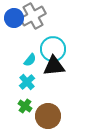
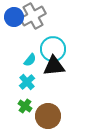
blue circle: moved 1 px up
